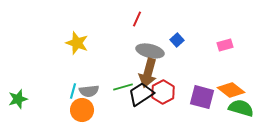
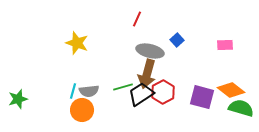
pink rectangle: rotated 14 degrees clockwise
brown arrow: moved 1 px left, 1 px down
